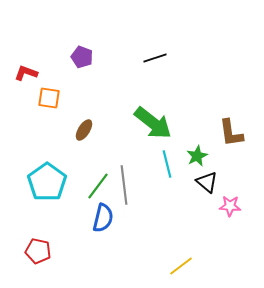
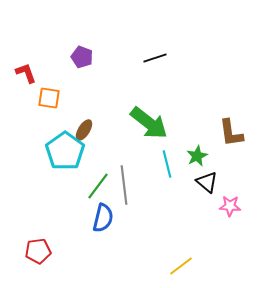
red L-shape: rotated 50 degrees clockwise
green arrow: moved 4 px left
cyan pentagon: moved 18 px right, 31 px up
red pentagon: rotated 20 degrees counterclockwise
